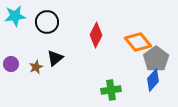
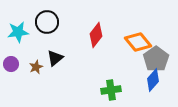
cyan star: moved 3 px right, 16 px down
red diamond: rotated 10 degrees clockwise
